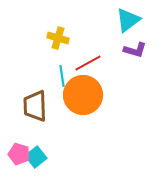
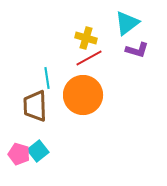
cyan triangle: moved 1 px left, 3 px down
yellow cross: moved 28 px right
purple L-shape: moved 2 px right
red line: moved 1 px right, 5 px up
cyan line: moved 15 px left, 2 px down
cyan square: moved 2 px right, 6 px up
